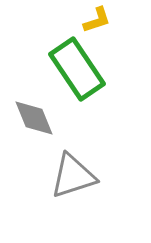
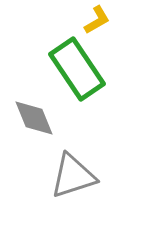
yellow L-shape: rotated 12 degrees counterclockwise
